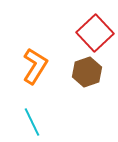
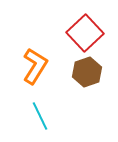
red square: moved 10 px left
cyan line: moved 8 px right, 6 px up
